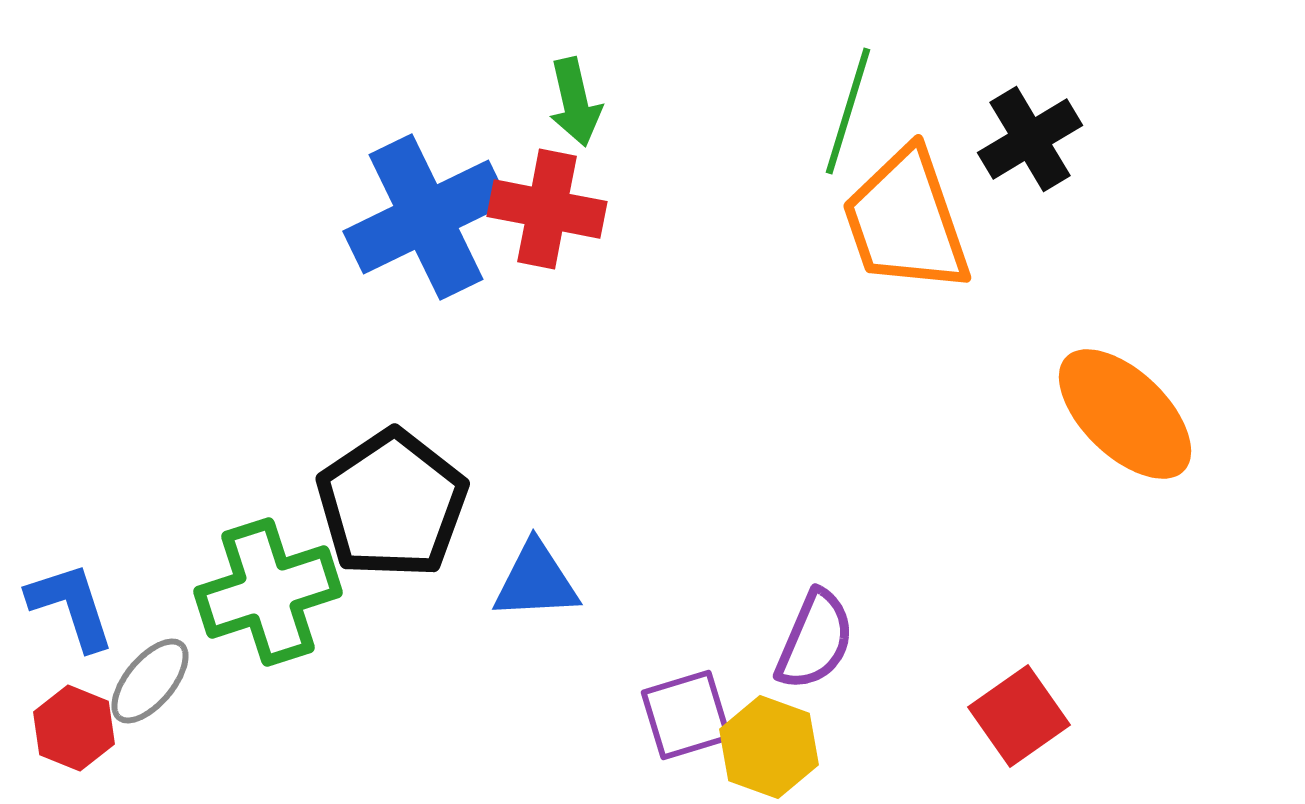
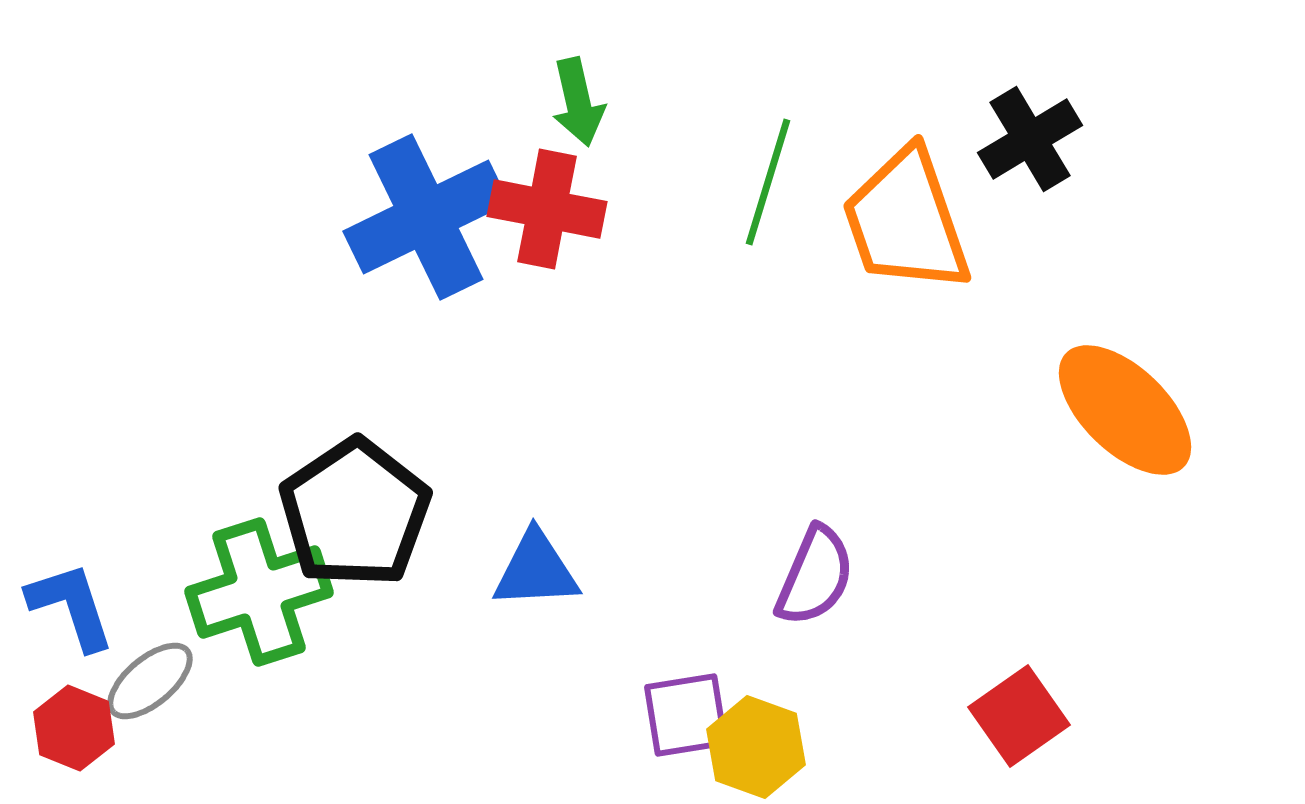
green arrow: moved 3 px right
green line: moved 80 px left, 71 px down
orange ellipse: moved 4 px up
black pentagon: moved 37 px left, 9 px down
blue triangle: moved 11 px up
green cross: moved 9 px left
purple semicircle: moved 64 px up
gray ellipse: rotated 10 degrees clockwise
purple square: rotated 8 degrees clockwise
yellow hexagon: moved 13 px left
